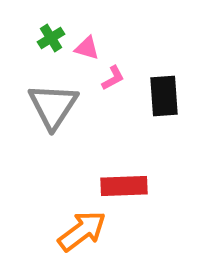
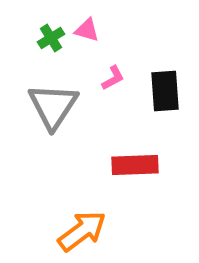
pink triangle: moved 18 px up
black rectangle: moved 1 px right, 5 px up
red rectangle: moved 11 px right, 21 px up
